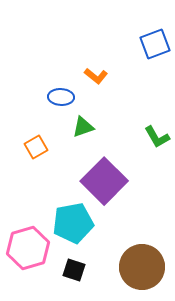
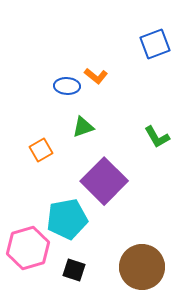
blue ellipse: moved 6 px right, 11 px up
orange square: moved 5 px right, 3 px down
cyan pentagon: moved 6 px left, 4 px up
